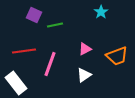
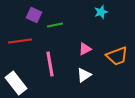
cyan star: rotated 16 degrees clockwise
red line: moved 4 px left, 10 px up
pink line: rotated 30 degrees counterclockwise
